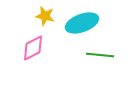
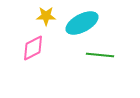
yellow star: moved 1 px right; rotated 12 degrees counterclockwise
cyan ellipse: rotated 8 degrees counterclockwise
